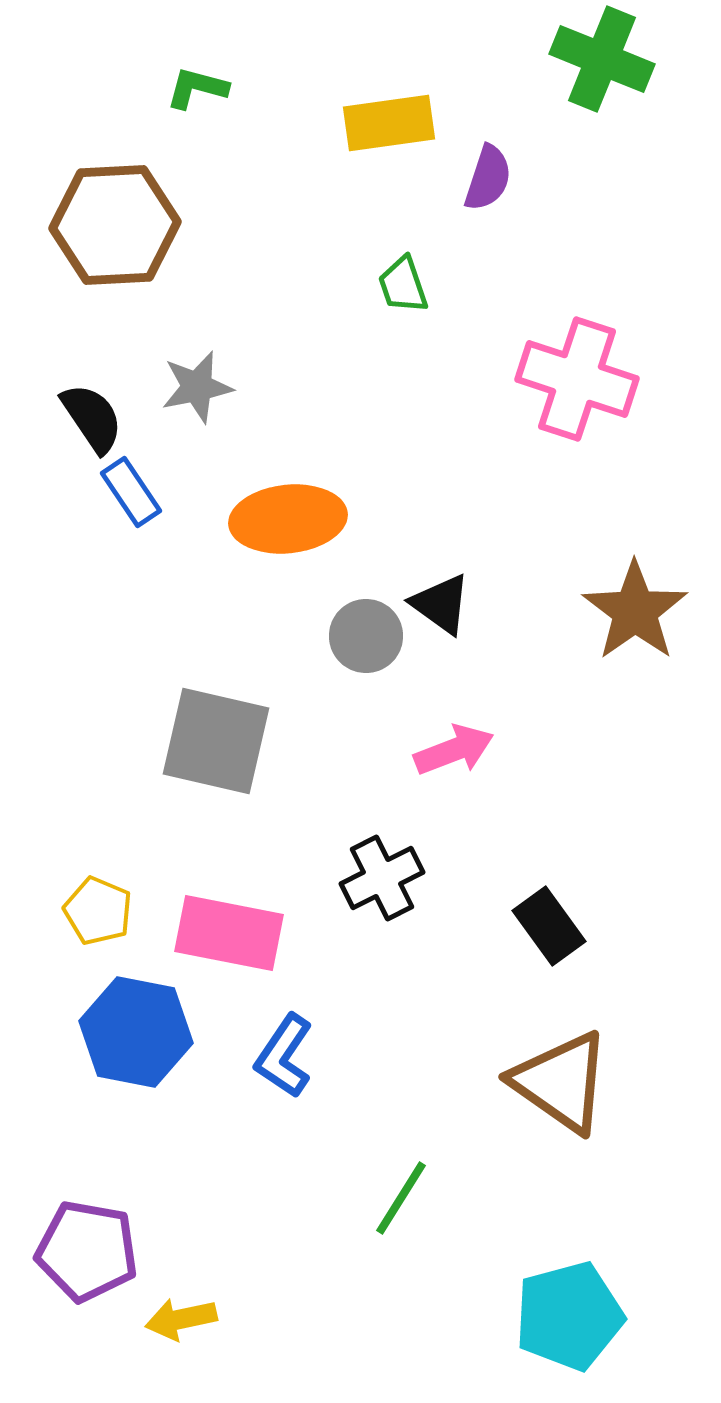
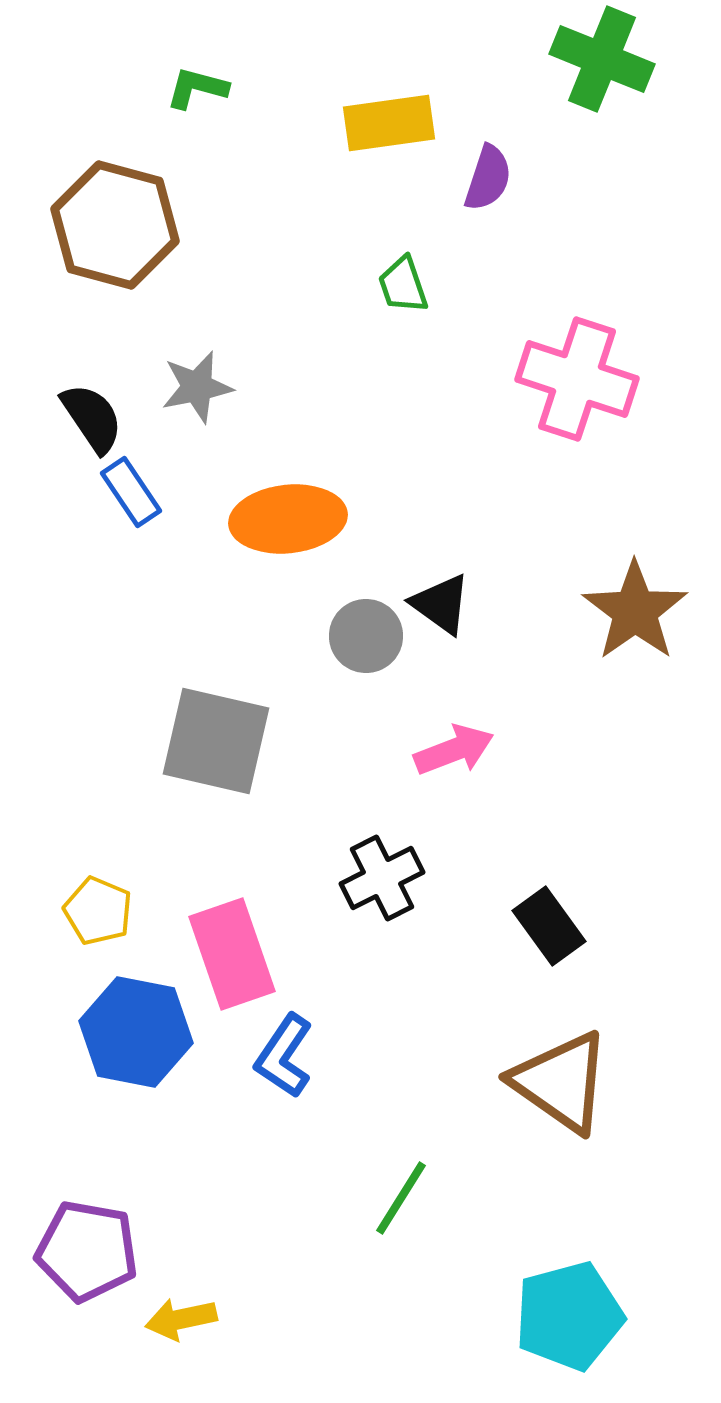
brown hexagon: rotated 18 degrees clockwise
pink rectangle: moved 3 px right, 21 px down; rotated 60 degrees clockwise
